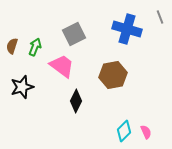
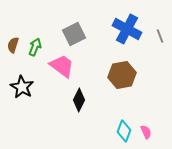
gray line: moved 19 px down
blue cross: rotated 12 degrees clockwise
brown semicircle: moved 1 px right, 1 px up
brown hexagon: moved 9 px right
black star: rotated 25 degrees counterclockwise
black diamond: moved 3 px right, 1 px up
cyan diamond: rotated 25 degrees counterclockwise
